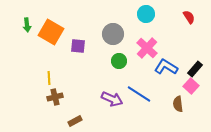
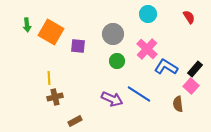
cyan circle: moved 2 px right
pink cross: moved 1 px down
green circle: moved 2 px left
